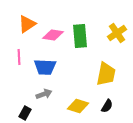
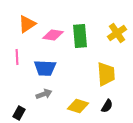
pink line: moved 2 px left
blue trapezoid: moved 1 px down
yellow trapezoid: rotated 15 degrees counterclockwise
black rectangle: moved 6 px left
